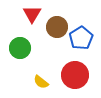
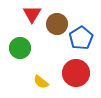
brown circle: moved 3 px up
red circle: moved 1 px right, 2 px up
